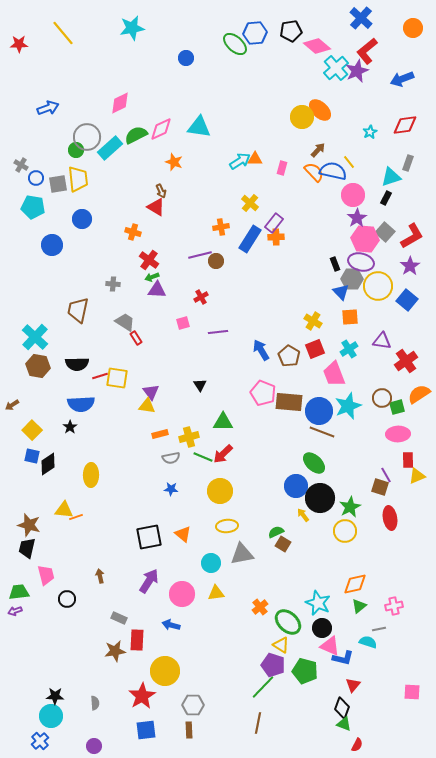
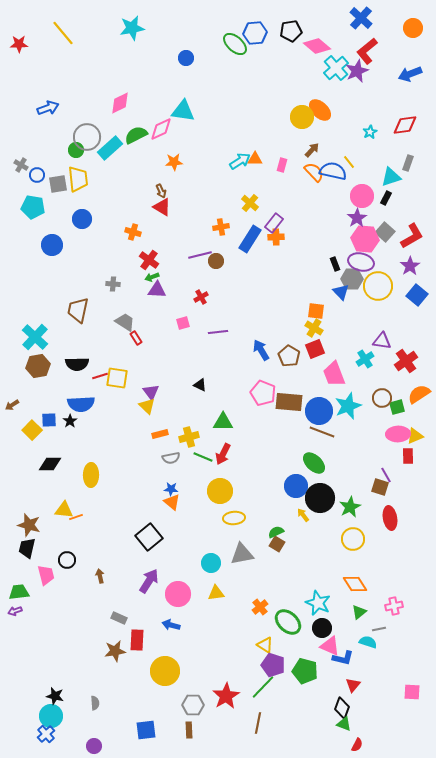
blue arrow at (402, 79): moved 8 px right, 5 px up
cyan triangle at (199, 127): moved 16 px left, 16 px up
brown arrow at (318, 150): moved 6 px left
orange star at (174, 162): rotated 24 degrees counterclockwise
pink rectangle at (282, 168): moved 3 px up
blue circle at (36, 178): moved 1 px right, 3 px up
pink circle at (353, 195): moved 9 px right, 1 px down
red triangle at (156, 207): moved 6 px right
blue square at (407, 300): moved 10 px right, 5 px up
orange square at (350, 317): moved 34 px left, 6 px up; rotated 12 degrees clockwise
yellow cross at (313, 321): moved 1 px right, 7 px down
cyan cross at (349, 349): moved 16 px right, 10 px down
brown hexagon at (38, 366): rotated 20 degrees counterclockwise
black triangle at (200, 385): rotated 32 degrees counterclockwise
yellow triangle at (147, 406): rotated 36 degrees clockwise
black star at (70, 427): moved 6 px up
red arrow at (223, 454): rotated 20 degrees counterclockwise
blue square at (32, 456): moved 17 px right, 36 px up; rotated 14 degrees counterclockwise
red rectangle at (408, 460): moved 4 px up
black diamond at (48, 464): moved 2 px right; rotated 35 degrees clockwise
yellow triangle at (417, 476): moved 2 px left, 40 px up
yellow ellipse at (227, 526): moved 7 px right, 8 px up
yellow circle at (345, 531): moved 8 px right, 8 px down
orange triangle at (183, 534): moved 11 px left, 32 px up
black square at (149, 537): rotated 28 degrees counterclockwise
brown square at (283, 544): moved 6 px left
orange diamond at (355, 584): rotated 70 degrees clockwise
pink circle at (182, 594): moved 4 px left
black circle at (67, 599): moved 39 px up
green triangle at (359, 606): moved 6 px down
yellow triangle at (281, 645): moved 16 px left
black star at (55, 696): rotated 12 degrees clockwise
red star at (142, 696): moved 84 px right
blue cross at (40, 741): moved 6 px right, 7 px up
